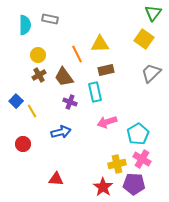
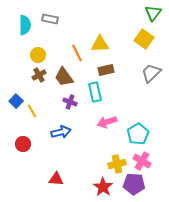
orange line: moved 1 px up
pink cross: moved 2 px down
